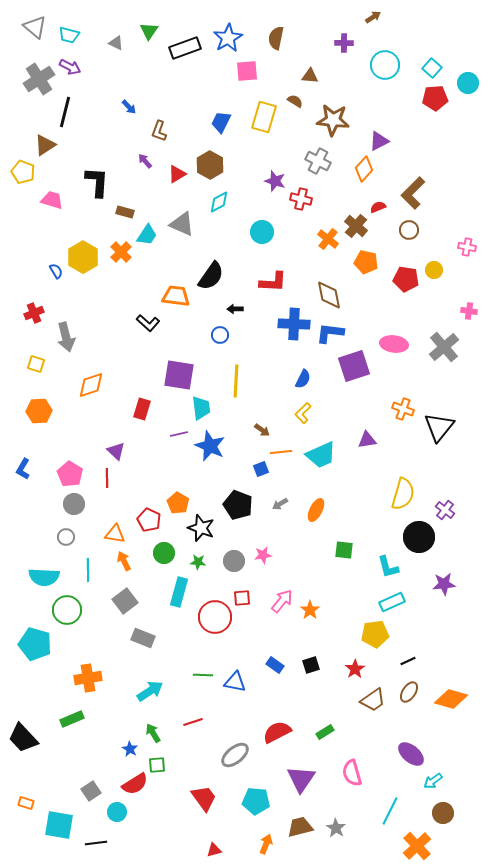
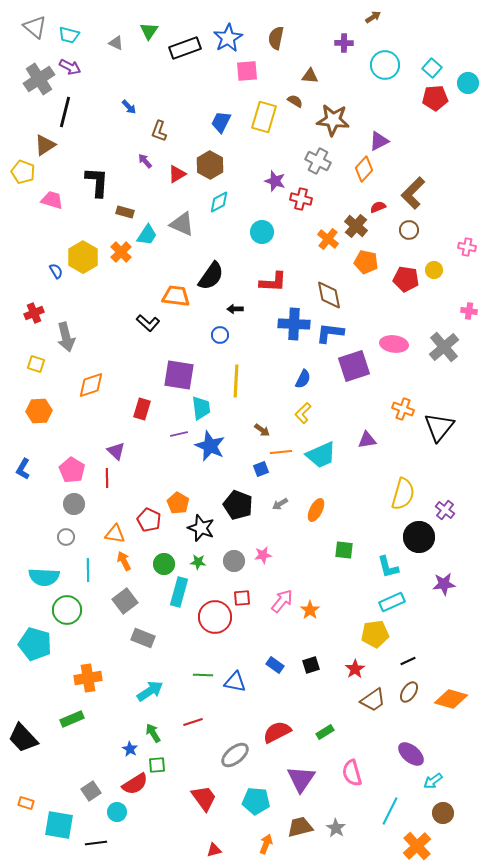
pink pentagon at (70, 474): moved 2 px right, 4 px up
green circle at (164, 553): moved 11 px down
